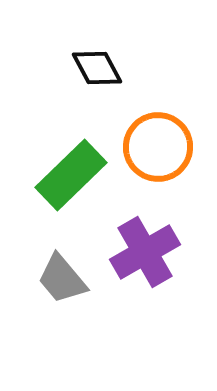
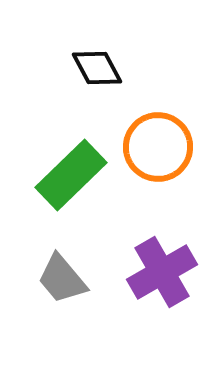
purple cross: moved 17 px right, 20 px down
